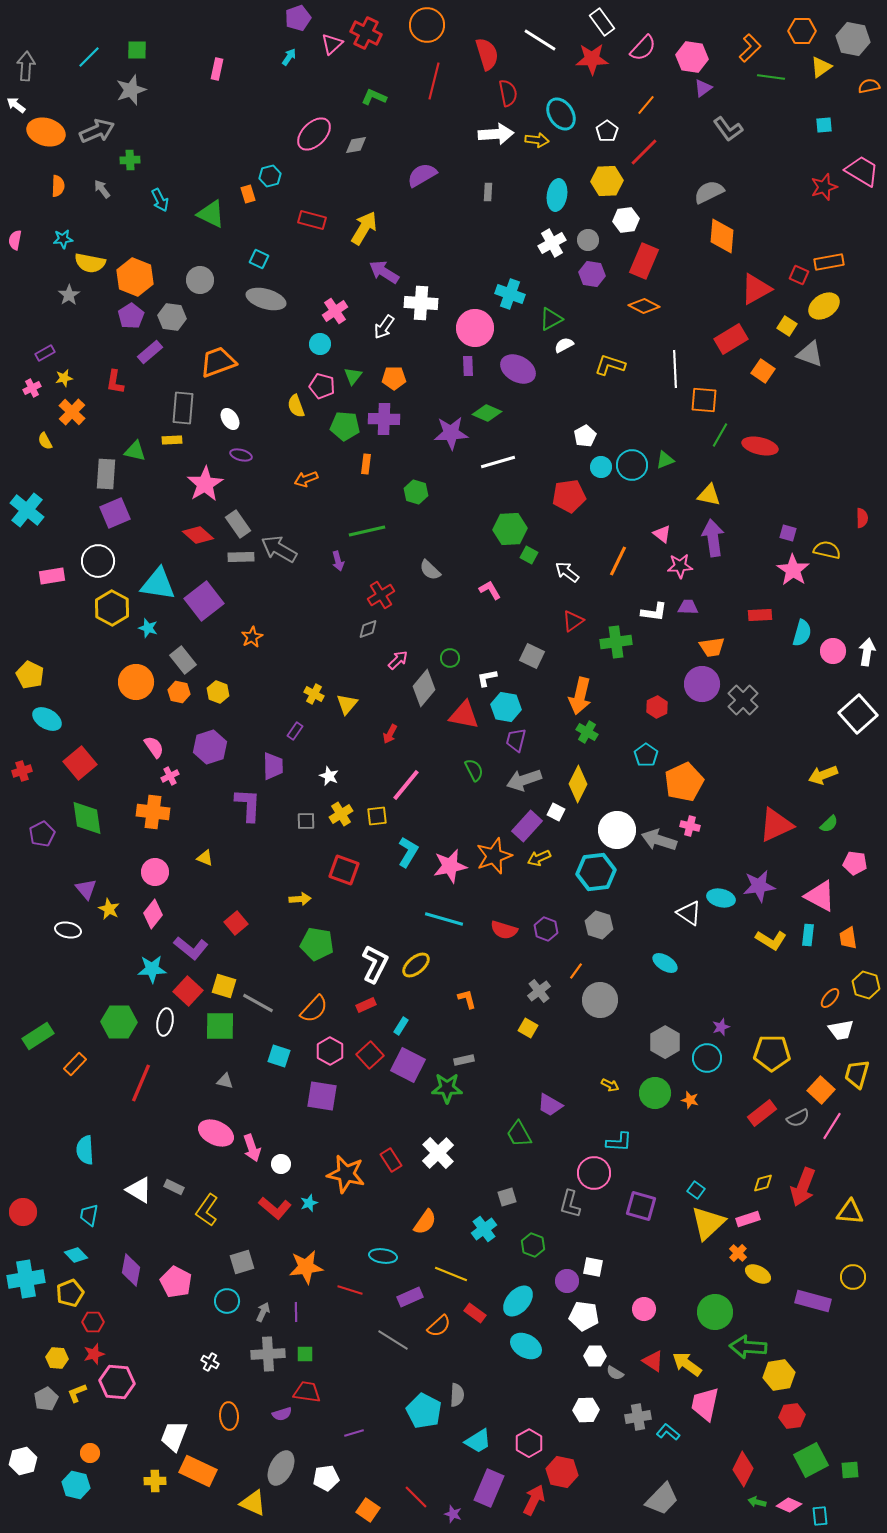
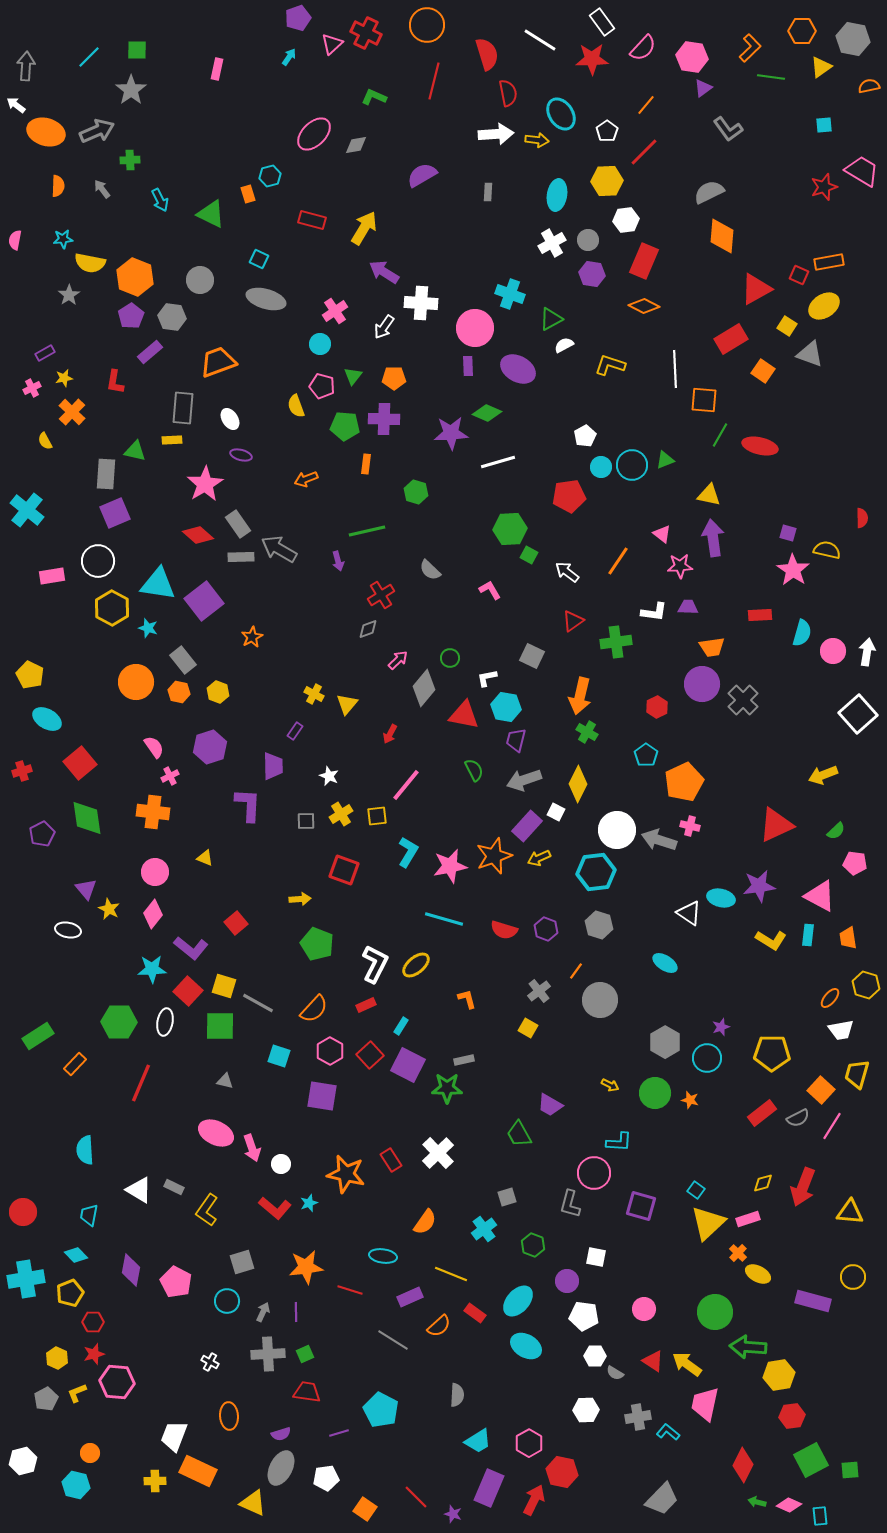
gray star at (131, 90): rotated 16 degrees counterclockwise
orange line at (618, 561): rotated 8 degrees clockwise
green semicircle at (829, 824): moved 7 px right, 7 px down
green pentagon at (317, 944): rotated 12 degrees clockwise
white square at (593, 1267): moved 3 px right, 10 px up
green square at (305, 1354): rotated 24 degrees counterclockwise
yellow hexagon at (57, 1358): rotated 20 degrees clockwise
cyan pentagon at (424, 1411): moved 43 px left, 1 px up
purple semicircle at (282, 1414): moved 1 px left, 20 px down
purple line at (354, 1433): moved 15 px left
red diamond at (743, 1469): moved 4 px up
orange square at (368, 1510): moved 3 px left, 1 px up
